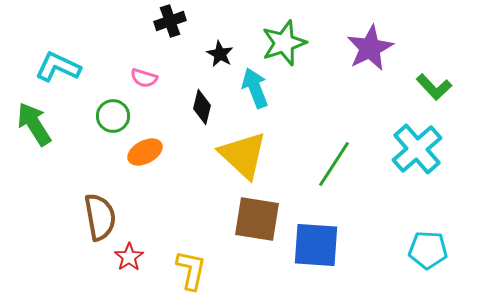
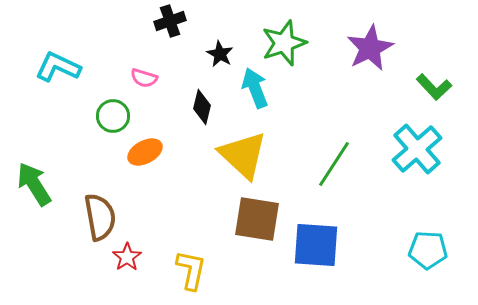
green arrow: moved 60 px down
red star: moved 2 px left
